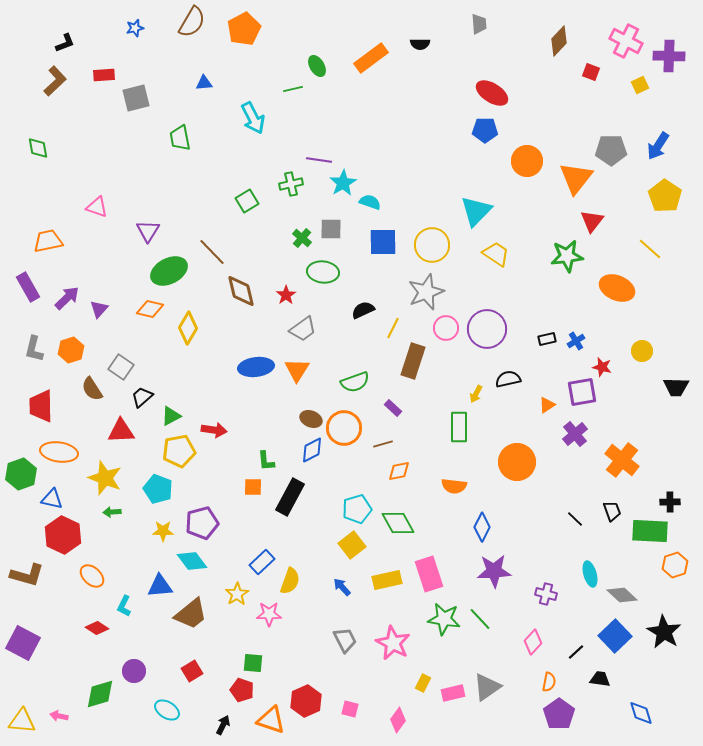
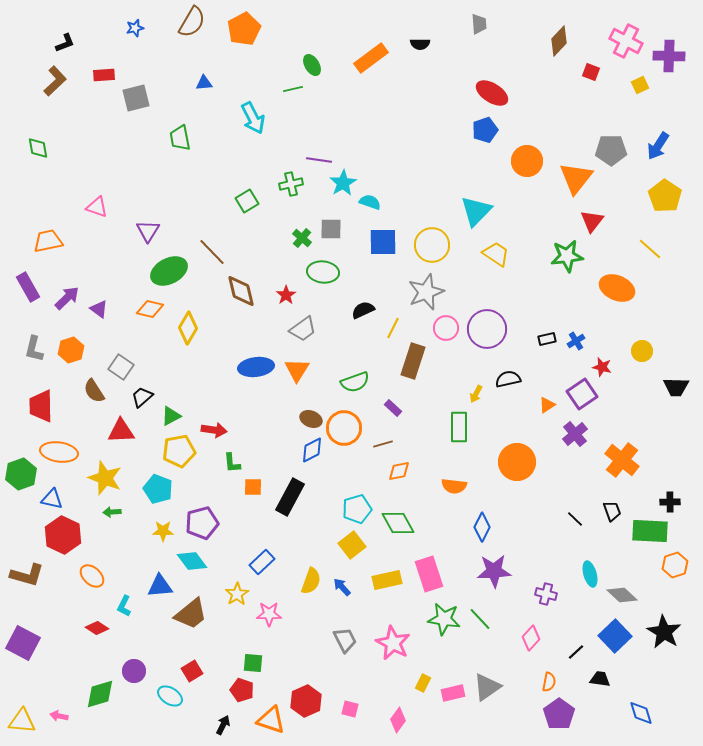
green ellipse at (317, 66): moved 5 px left, 1 px up
blue pentagon at (485, 130): rotated 20 degrees counterclockwise
purple triangle at (99, 309): rotated 36 degrees counterclockwise
brown semicircle at (92, 389): moved 2 px right, 2 px down
purple square at (582, 392): moved 2 px down; rotated 24 degrees counterclockwise
green L-shape at (266, 461): moved 34 px left, 2 px down
yellow semicircle at (290, 581): moved 21 px right
pink diamond at (533, 642): moved 2 px left, 4 px up
cyan ellipse at (167, 710): moved 3 px right, 14 px up
